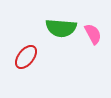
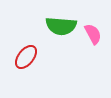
green semicircle: moved 2 px up
